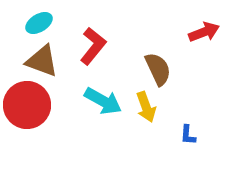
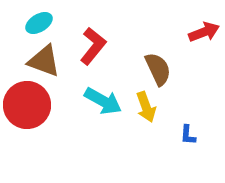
brown triangle: moved 2 px right
